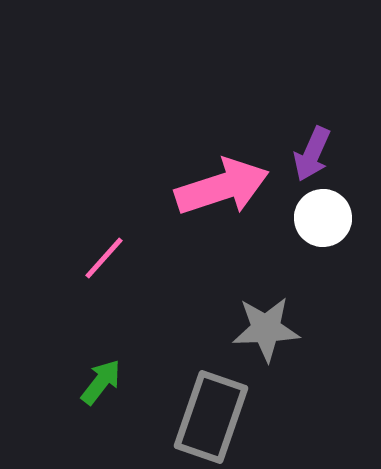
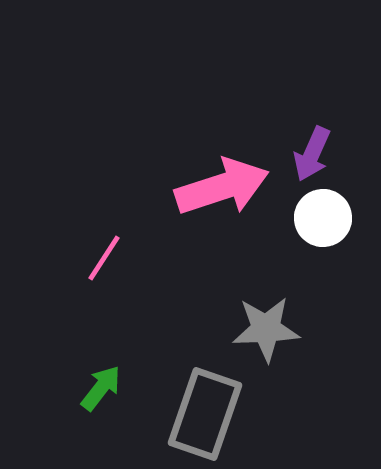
pink line: rotated 9 degrees counterclockwise
green arrow: moved 6 px down
gray rectangle: moved 6 px left, 3 px up
